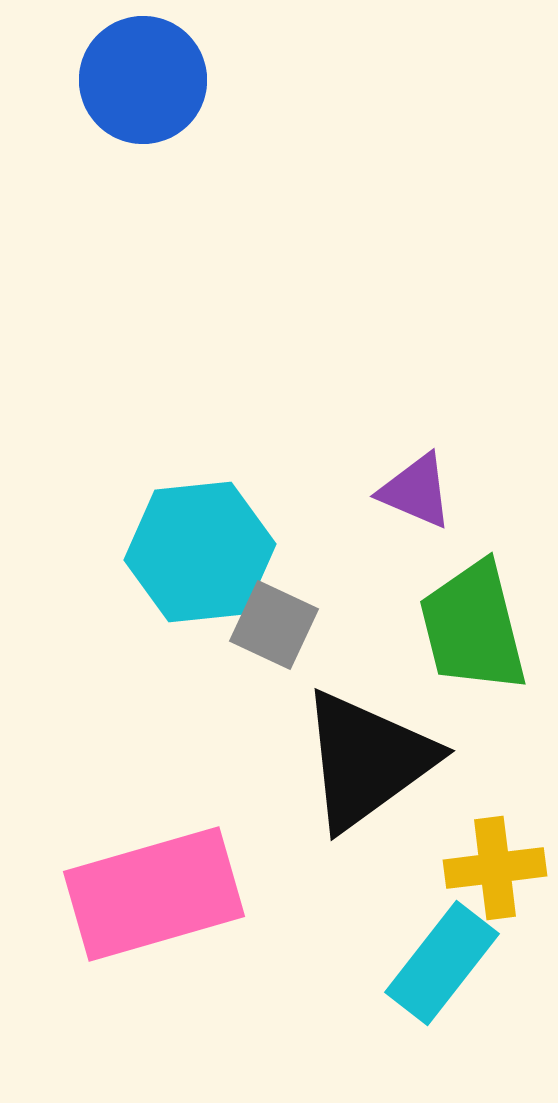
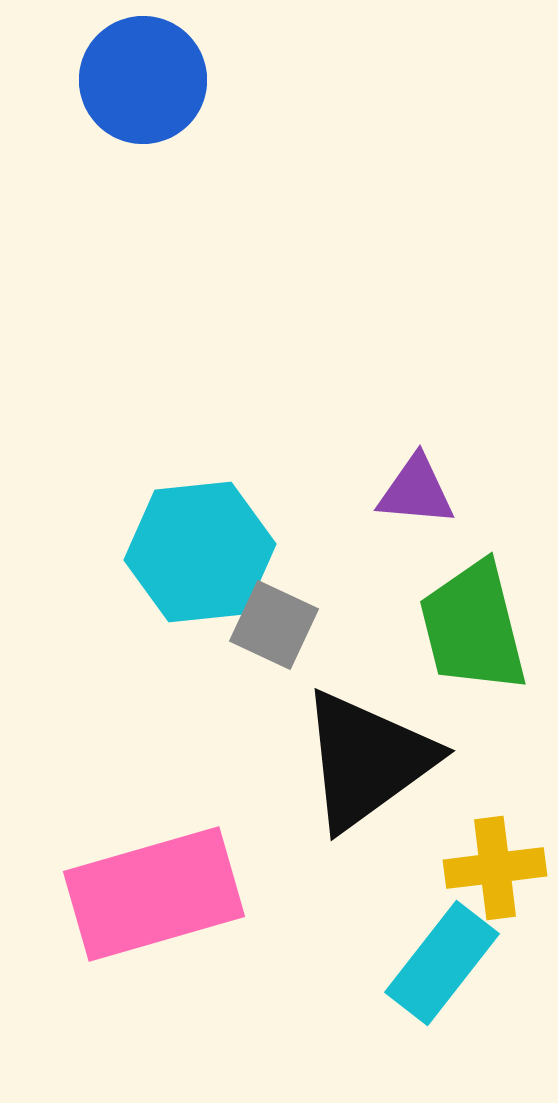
purple triangle: rotated 18 degrees counterclockwise
